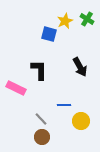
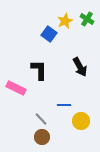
blue square: rotated 21 degrees clockwise
